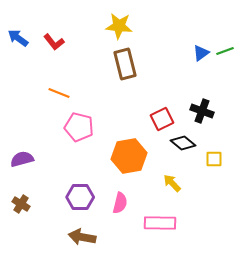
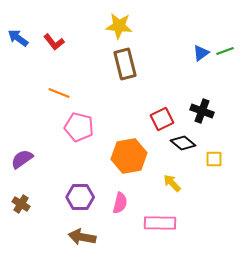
purple semicircle: rotated 20 degrees counterclockwise
